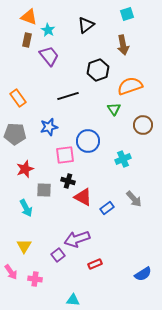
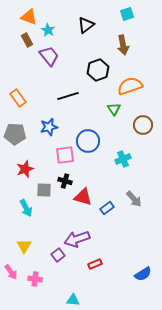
brown rectangle: rotated 40 degrees counterclockwise
black cross: moved 3 px left
red triangle: rotated 12 degrees counterclockwise
